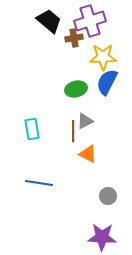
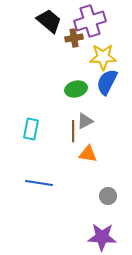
cyan rectangle: moved 1 px left; rotated 20 degrees clockwise
orange triangle: rotated 18 degrees counterclockwise
